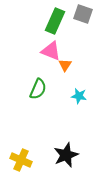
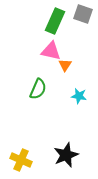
pink triangle: rotated 10 degrees counterclockwise
